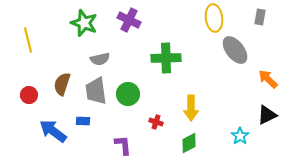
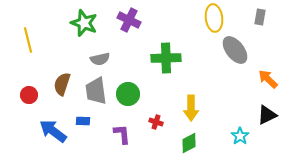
purple L-shape: moved 1 px left, 11 px up
